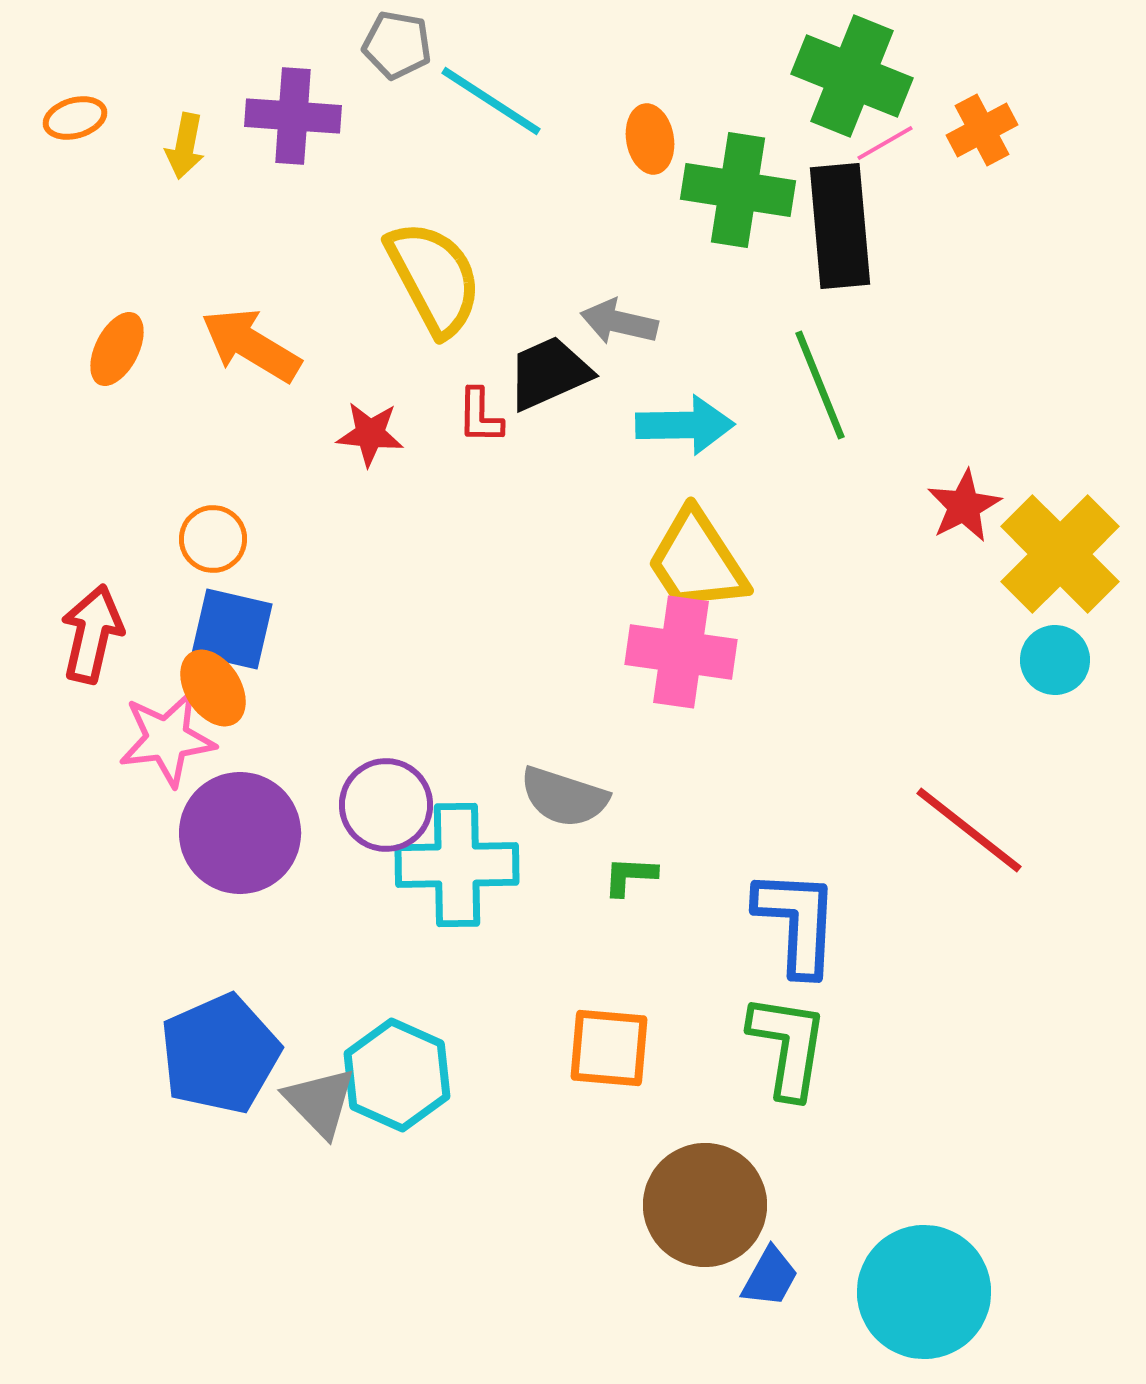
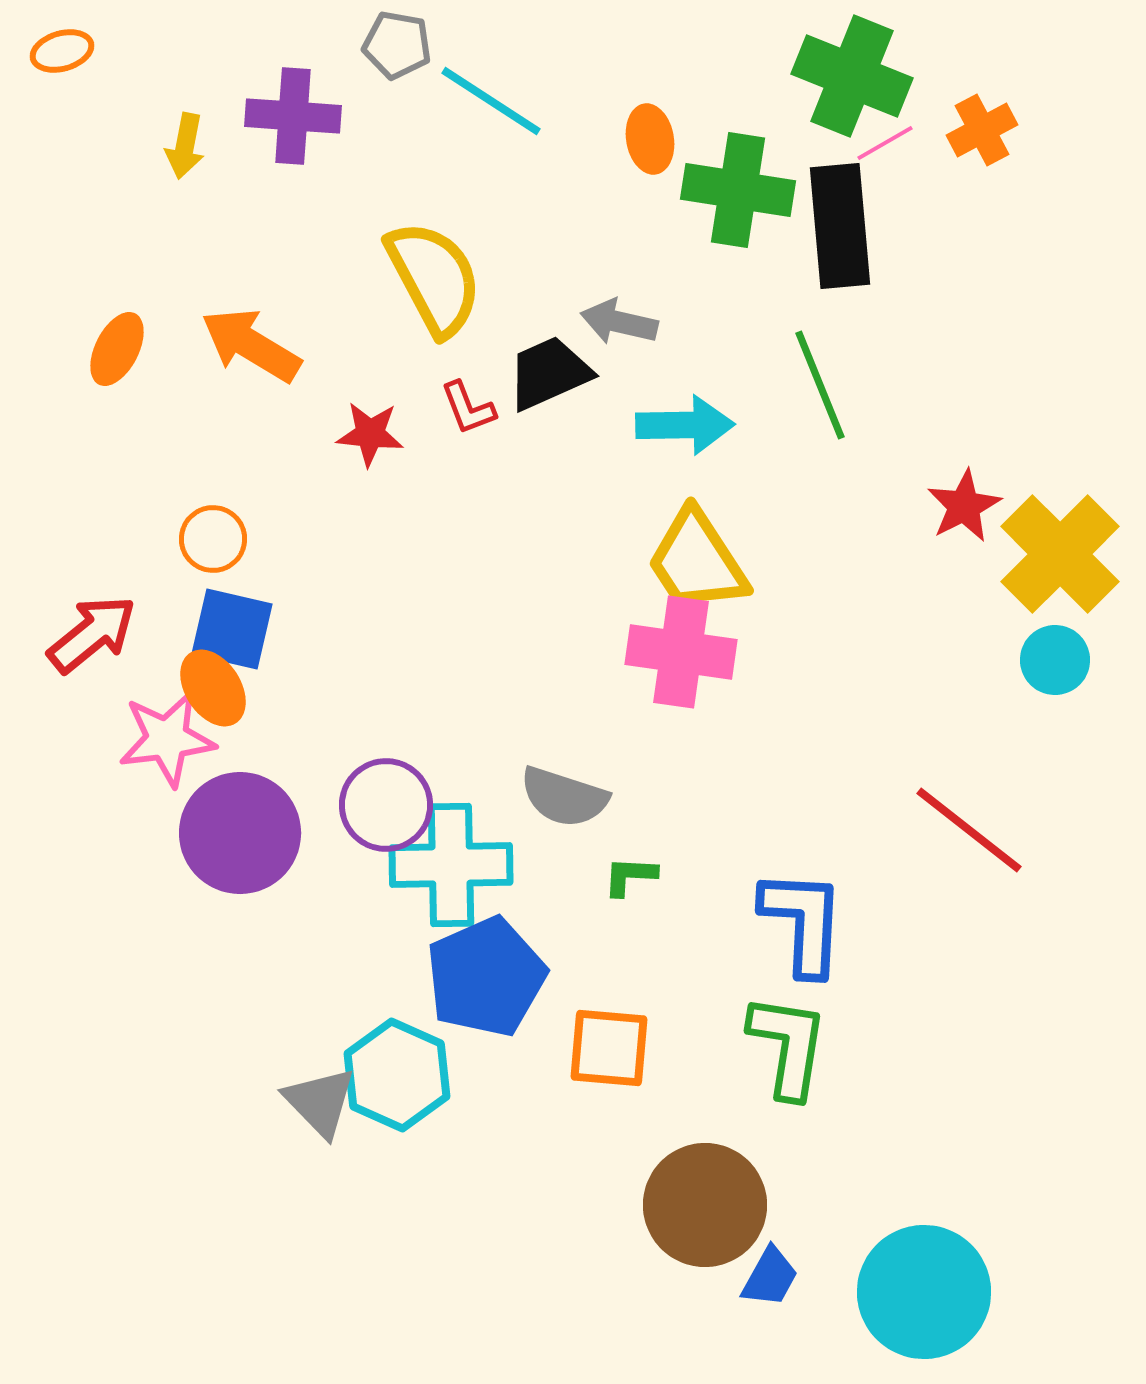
orange ellipse at (75, 118): moved 13 px left, 67 px up
red L-shape at (480, 416): moved 12 px left, 8 px up; rotated 22 degrees counterclockwise
red arrow at (92, 634): rotated 38 degrees clockwise
cyan cross at (457, 865): moved 6 px left
blue L-shape at (797, 922): moved 6 px right
blue pentagon at (220, 1054): moved 266 px right, 77 px up
